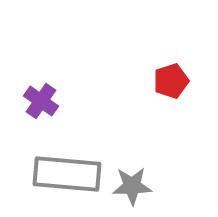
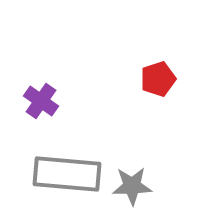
red pentagon: moved 13 px left, 2 px up
